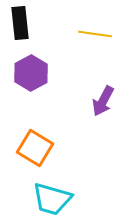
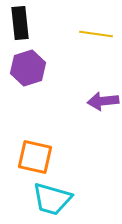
yellow line: moved 1 px right
purple hexagon: moved 3 px left, 5 px up; rotated 12 degrees clockwise
purple arrow: rotated 56 degrees clockwise
orange square: moved 9 px down; rotated 18 degrees counterclockwise
